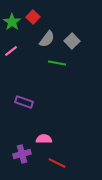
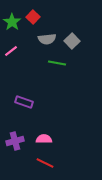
gray semicircle: rotated 48 degrees clockwise
purple cross: moved 7 px left, 13 px up
red line: moved 12 px left
